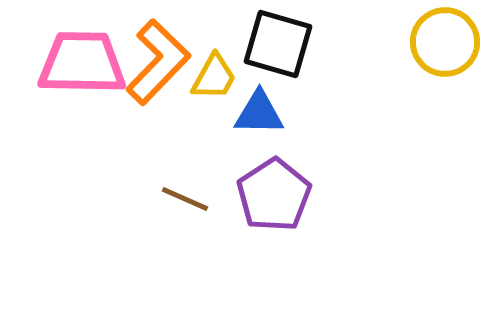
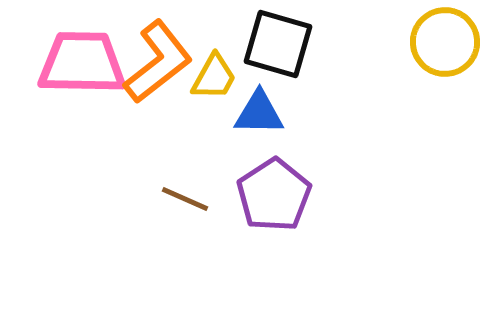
orange L-shape: rotated 8 degrees clockwise
